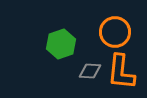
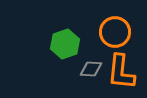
green hexagon: moved 4 px right
gray diamond: moved 1 px right, 2 px up
